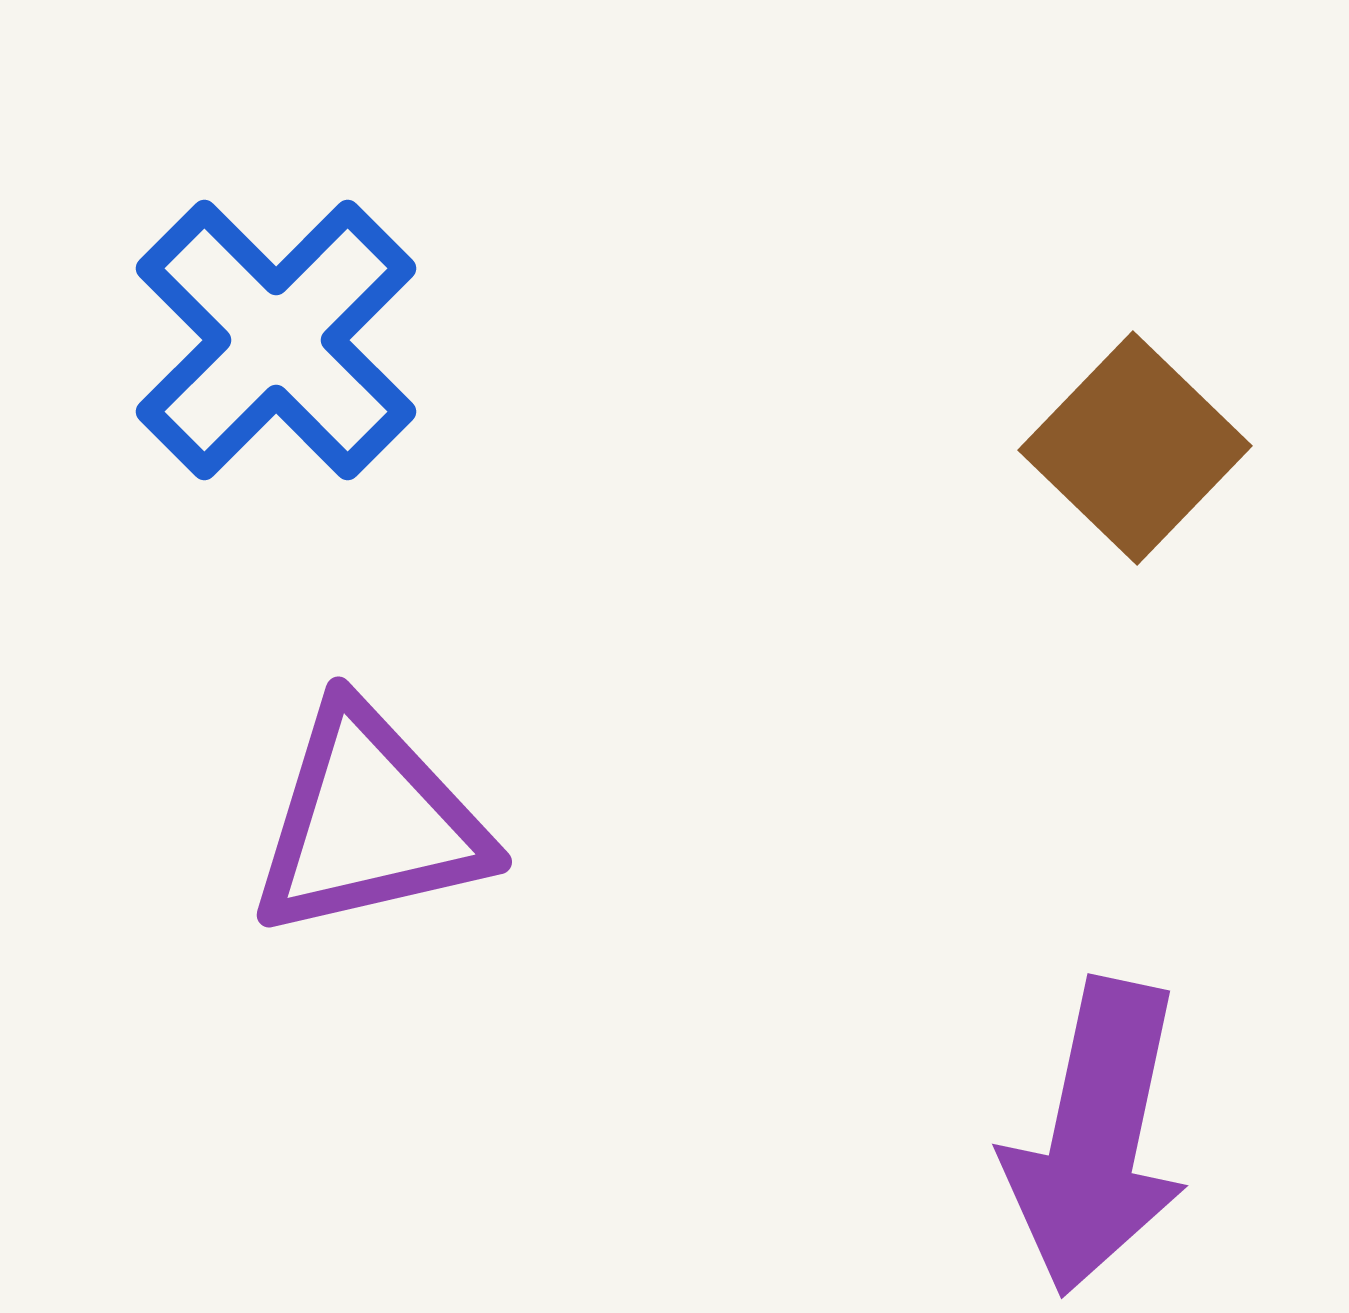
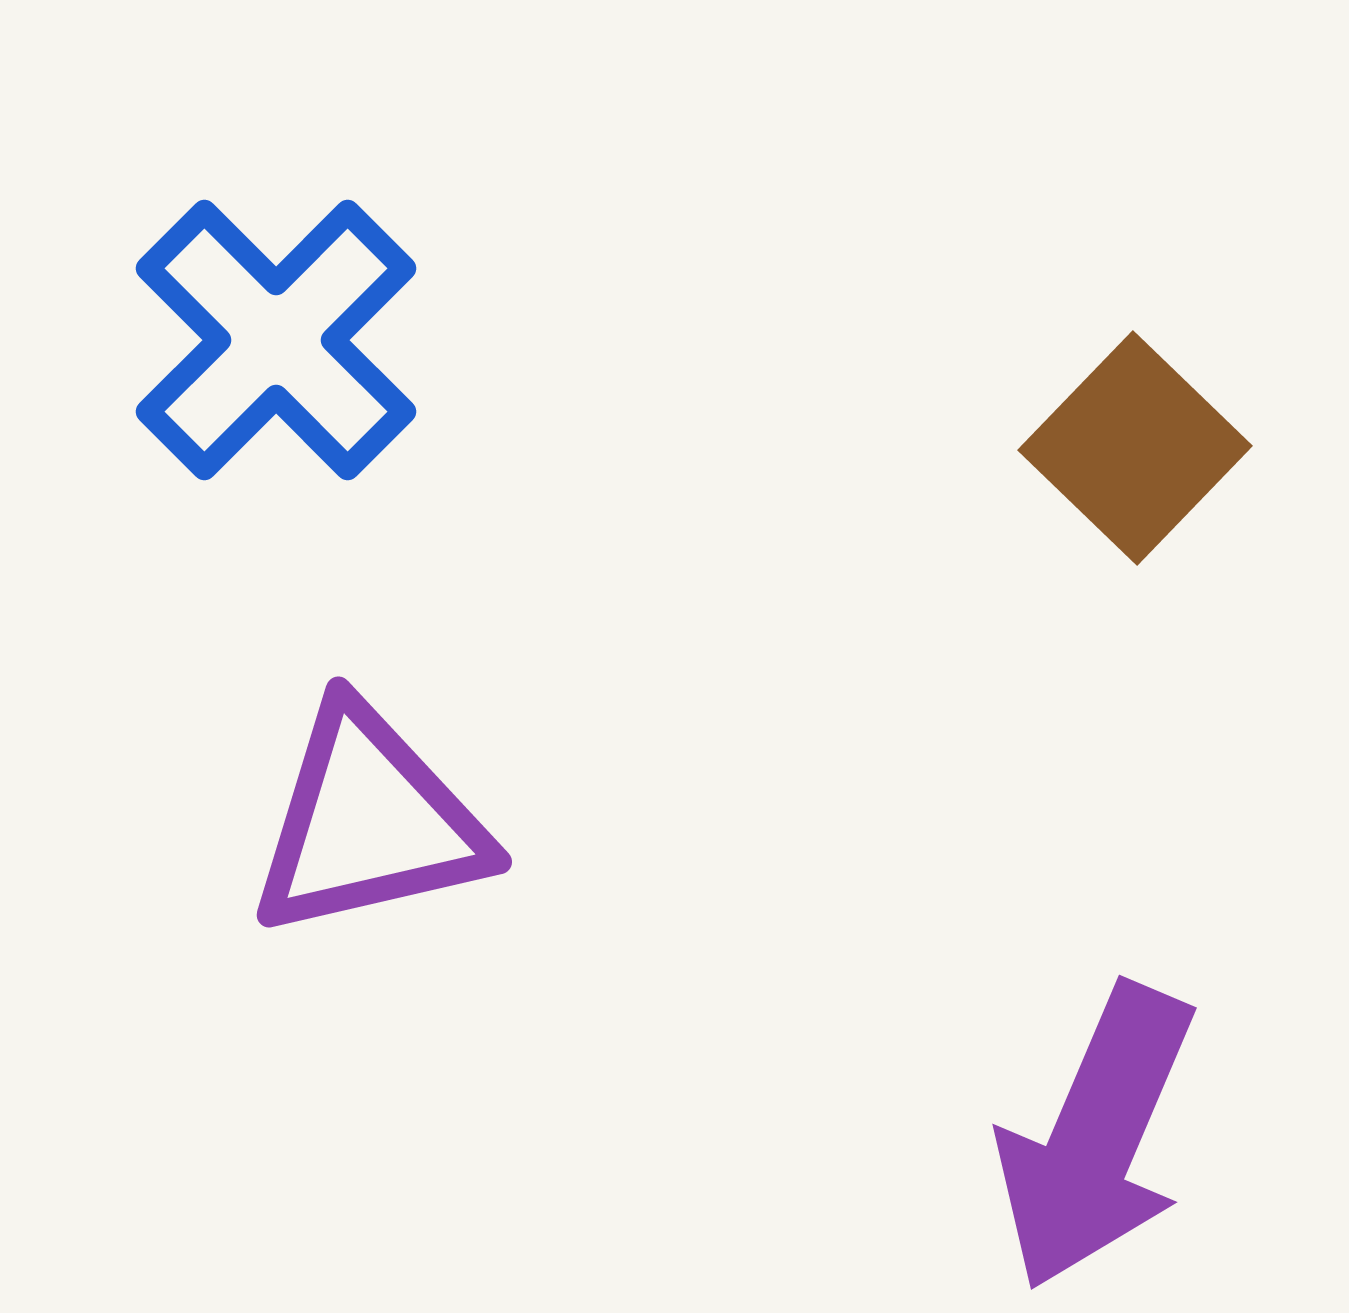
purple arrow: rotated 11 degrees clockwise
